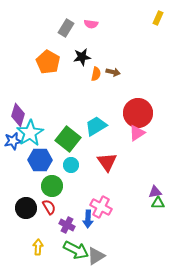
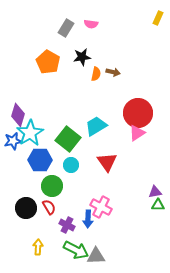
green triangle: moved 2 px down
gray triangle: rotated 30 degrees clockwise
